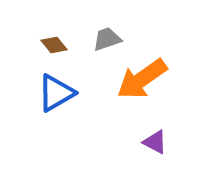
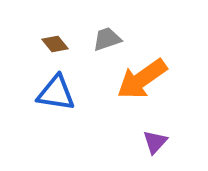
brown diamond: moved 1 px right, 1 px up
blue triangle: rotated 39 degrees clockwise
purple triangle: rotated 44 degrees clockwise
